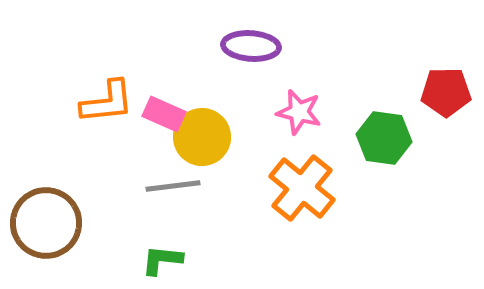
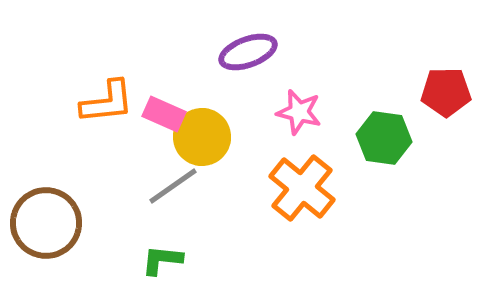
purple ellipse: moved 3 px left, 6 px down; rotated 24 degrees counterclockwise
gray line: rotated 28 degrees counterclockwise
